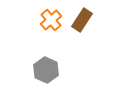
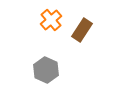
brown rectangle: moved 10 px down
